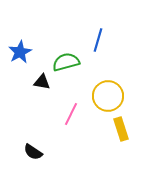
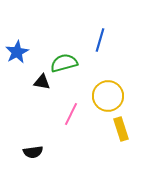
blue line: moved 2 px right
blue star: moved 3 px left
green semicircle: moved 2 px left, 1 px down
black semicircle: rotated 42 degrees counterclockwise
